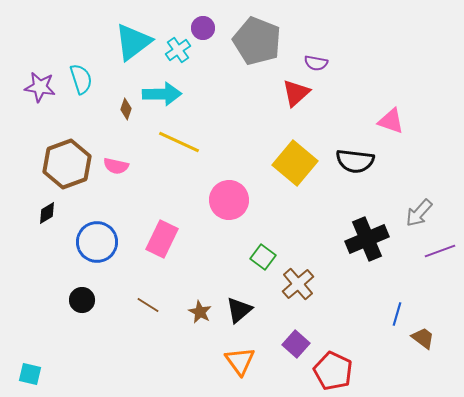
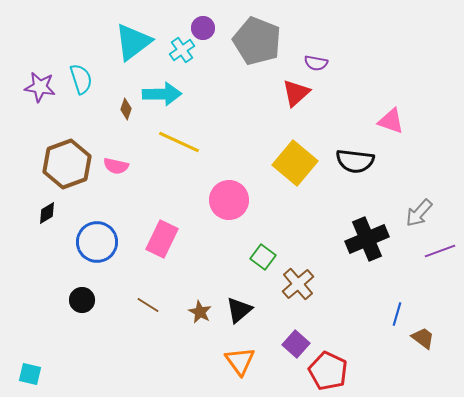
cyan cross: moved 4 px right
red pentagon: moved 5 px left
